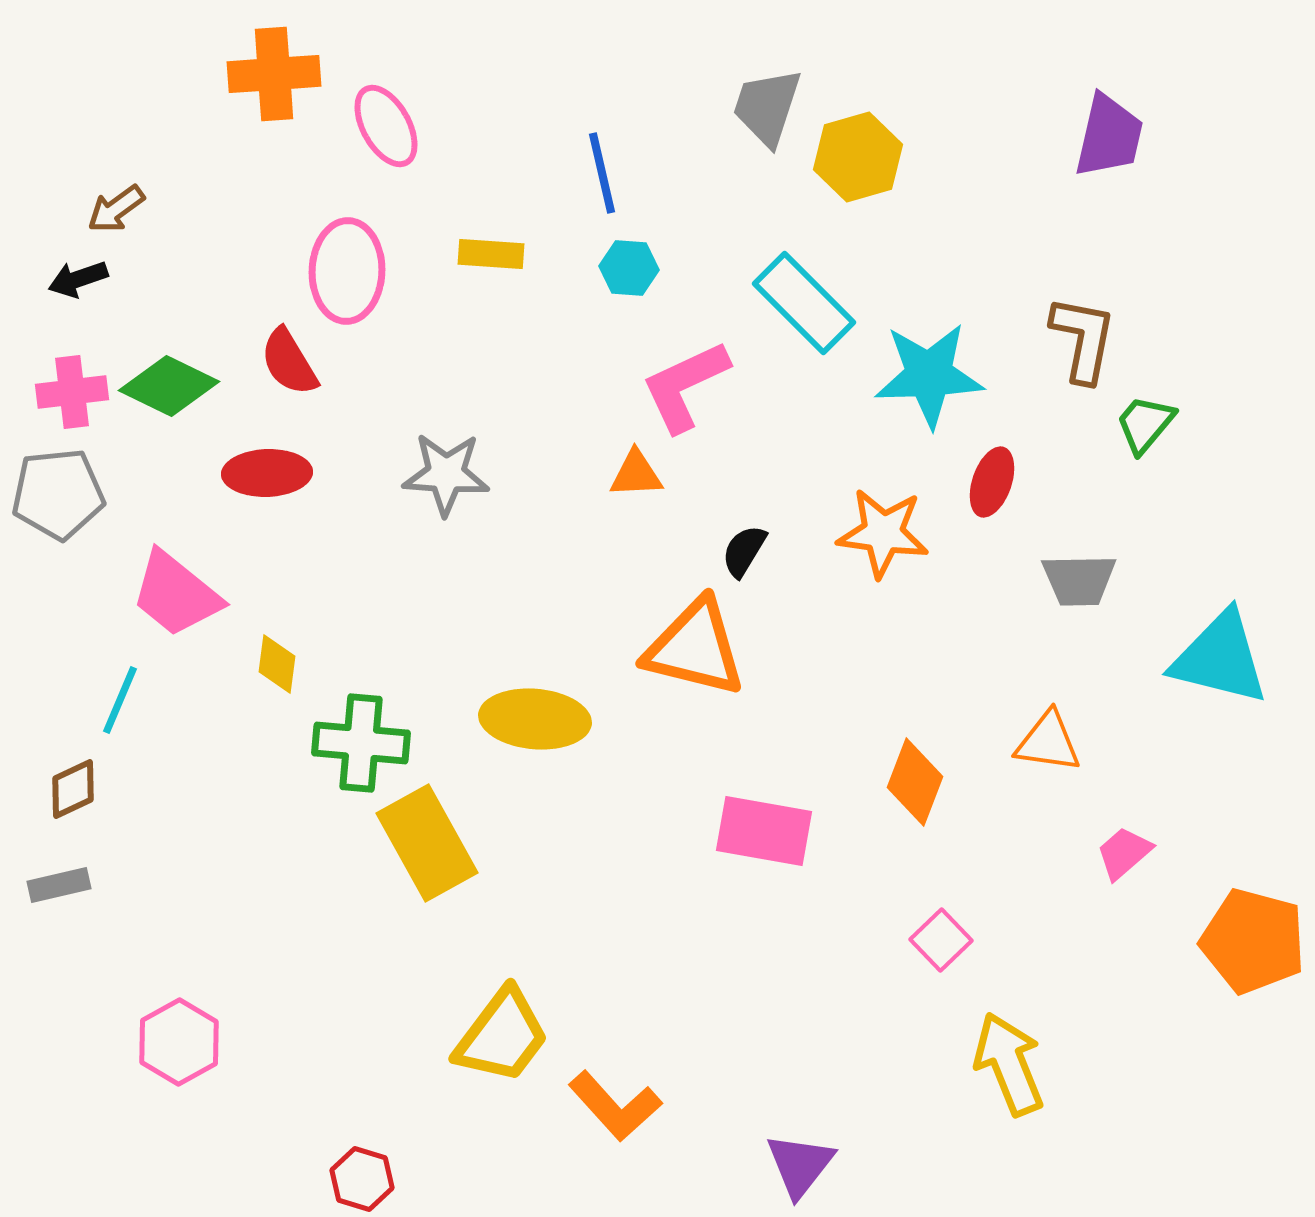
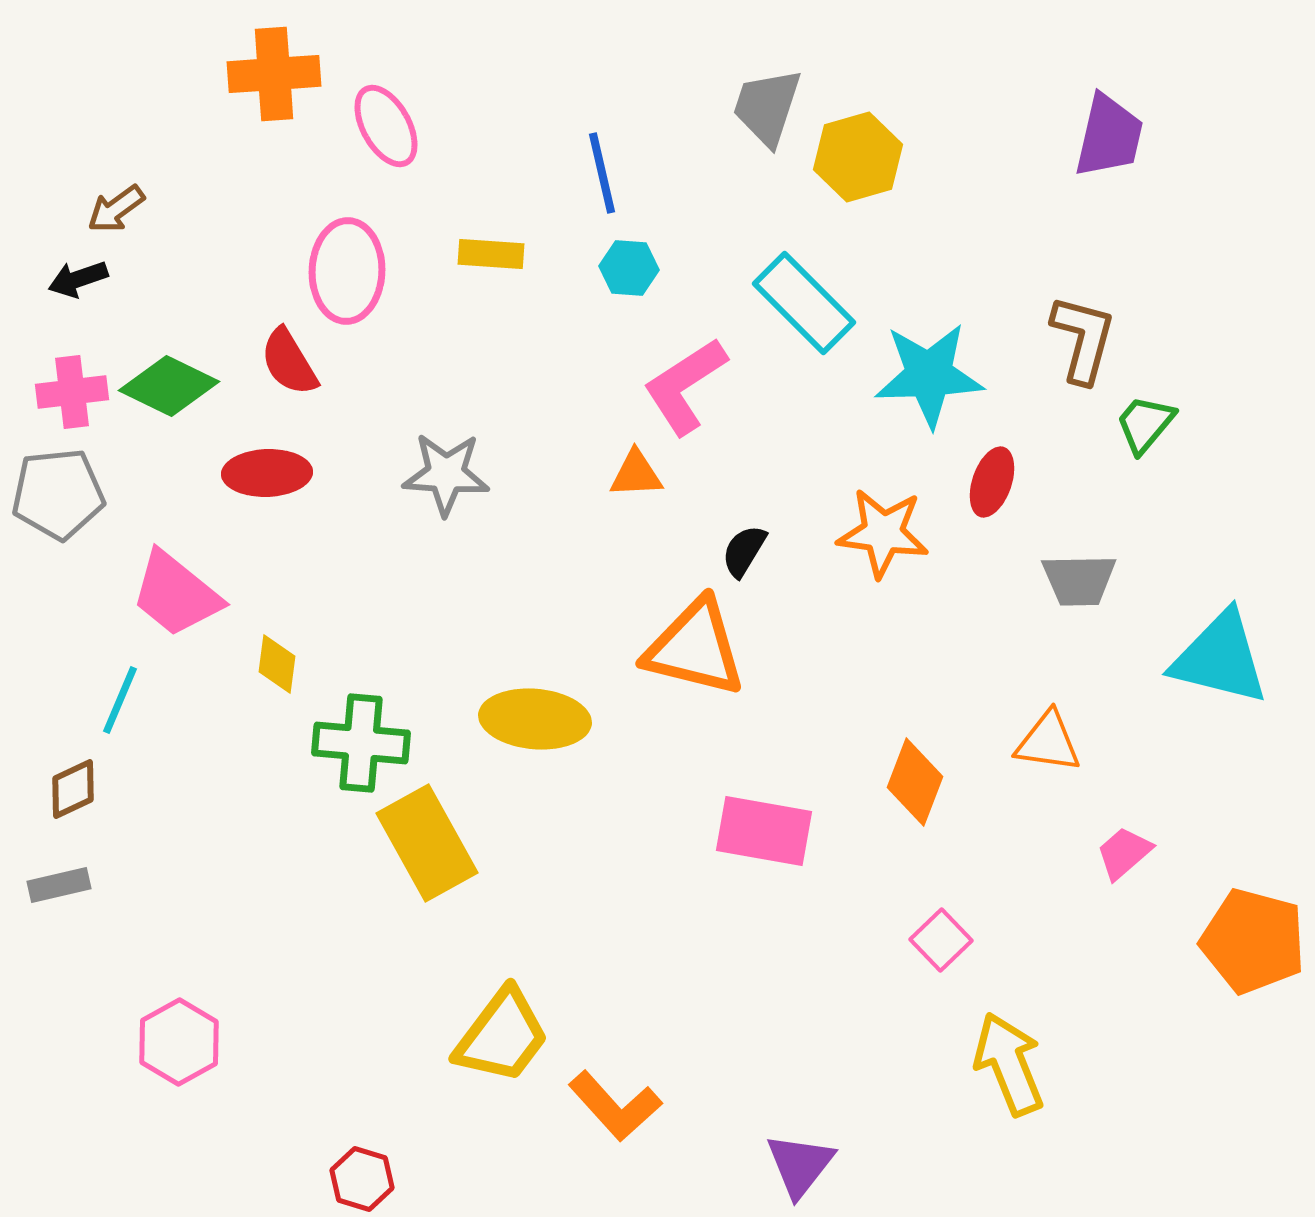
brown L-shape at (1083, 339): rotated 4 degrees clockwise
pink L-shape at (685, 386): rotated 8 degrees counterclockwise
